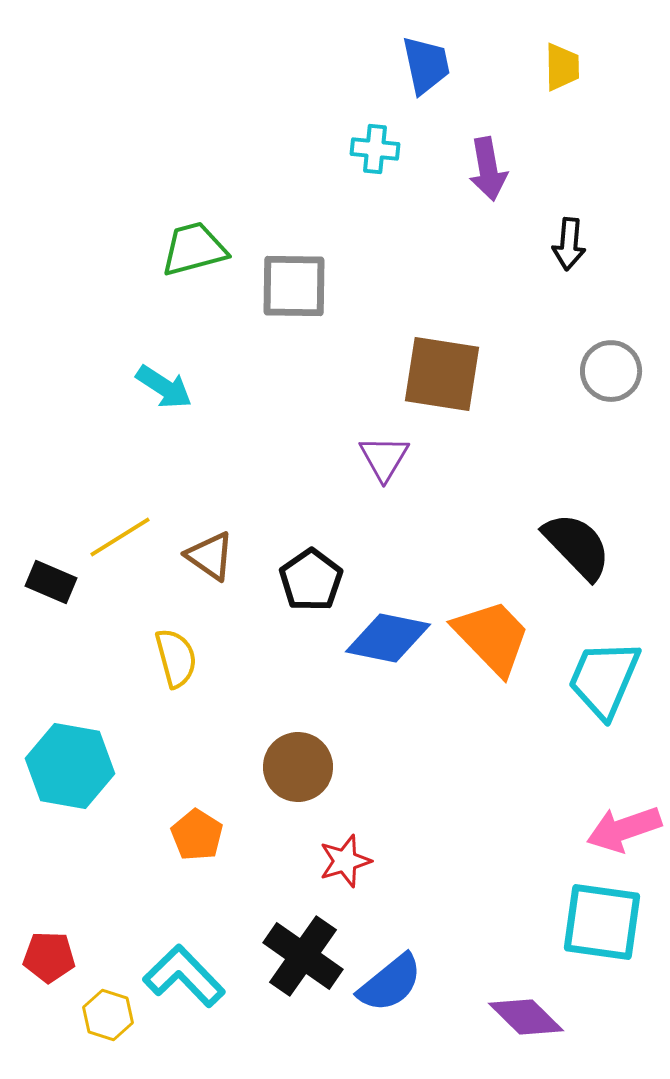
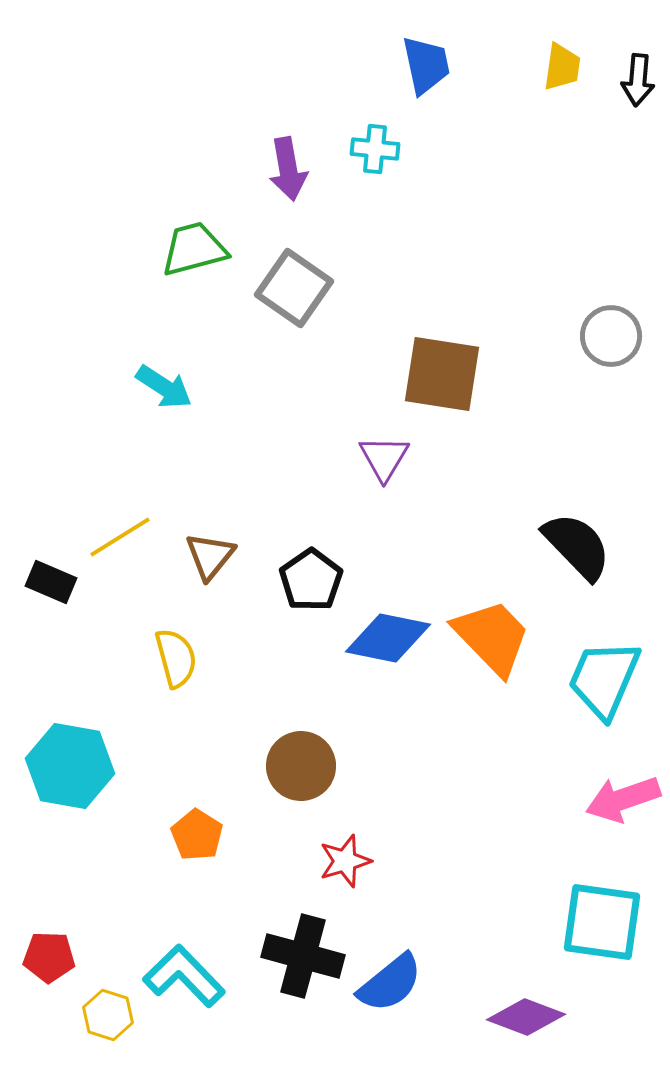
yellow trapezoid: rotated 9 degrees clockwise
purple arrow: moved 200 px left
black arrow: moved 69 px right, 164 px up
gray square: moved 2 px down; rotated 34 degrees clockwise
gray circle: moved 35 px up
brown triangle: rotated 34 degrees clockwise
brown circle: moved 3 px right, 1 px up
pink arrow: moved 1 px left, 30 px up
black cross: rotated 20 degrees counterclockwise
purple diamond: rotated 24 degrees counterclockwise
